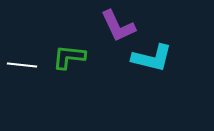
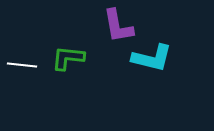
purple L-shape: rotated 15 degrees clockwise
green L-shape: moved 1 px left, 1 px down
